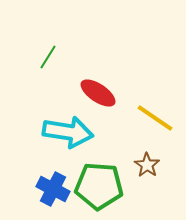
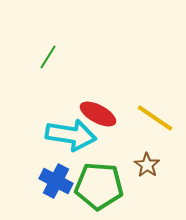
red ellipse: moved 21 px down; rotated 6 degrees counterclockwise
cyan arrow: moved 3 px right, 3 px down
blue cross: moved 3 px right, 8 px up
